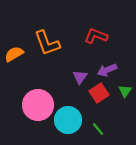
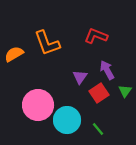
purple arrow: rotated 84 degrees clockwise
cyan circle: moved 1 px left
